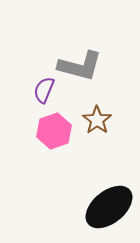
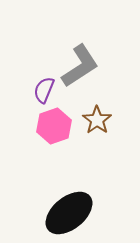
gray L-shape: rotated 48 degrees counterclockwise
pink hexagon: moved 5 px up
black ellipse: moved 40 px left, 6 px down
